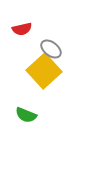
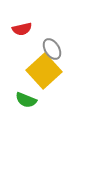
gray ellipse: moved 1 px right; rotated 20 degrees clockwise
green semicircle: moved 15 px up
